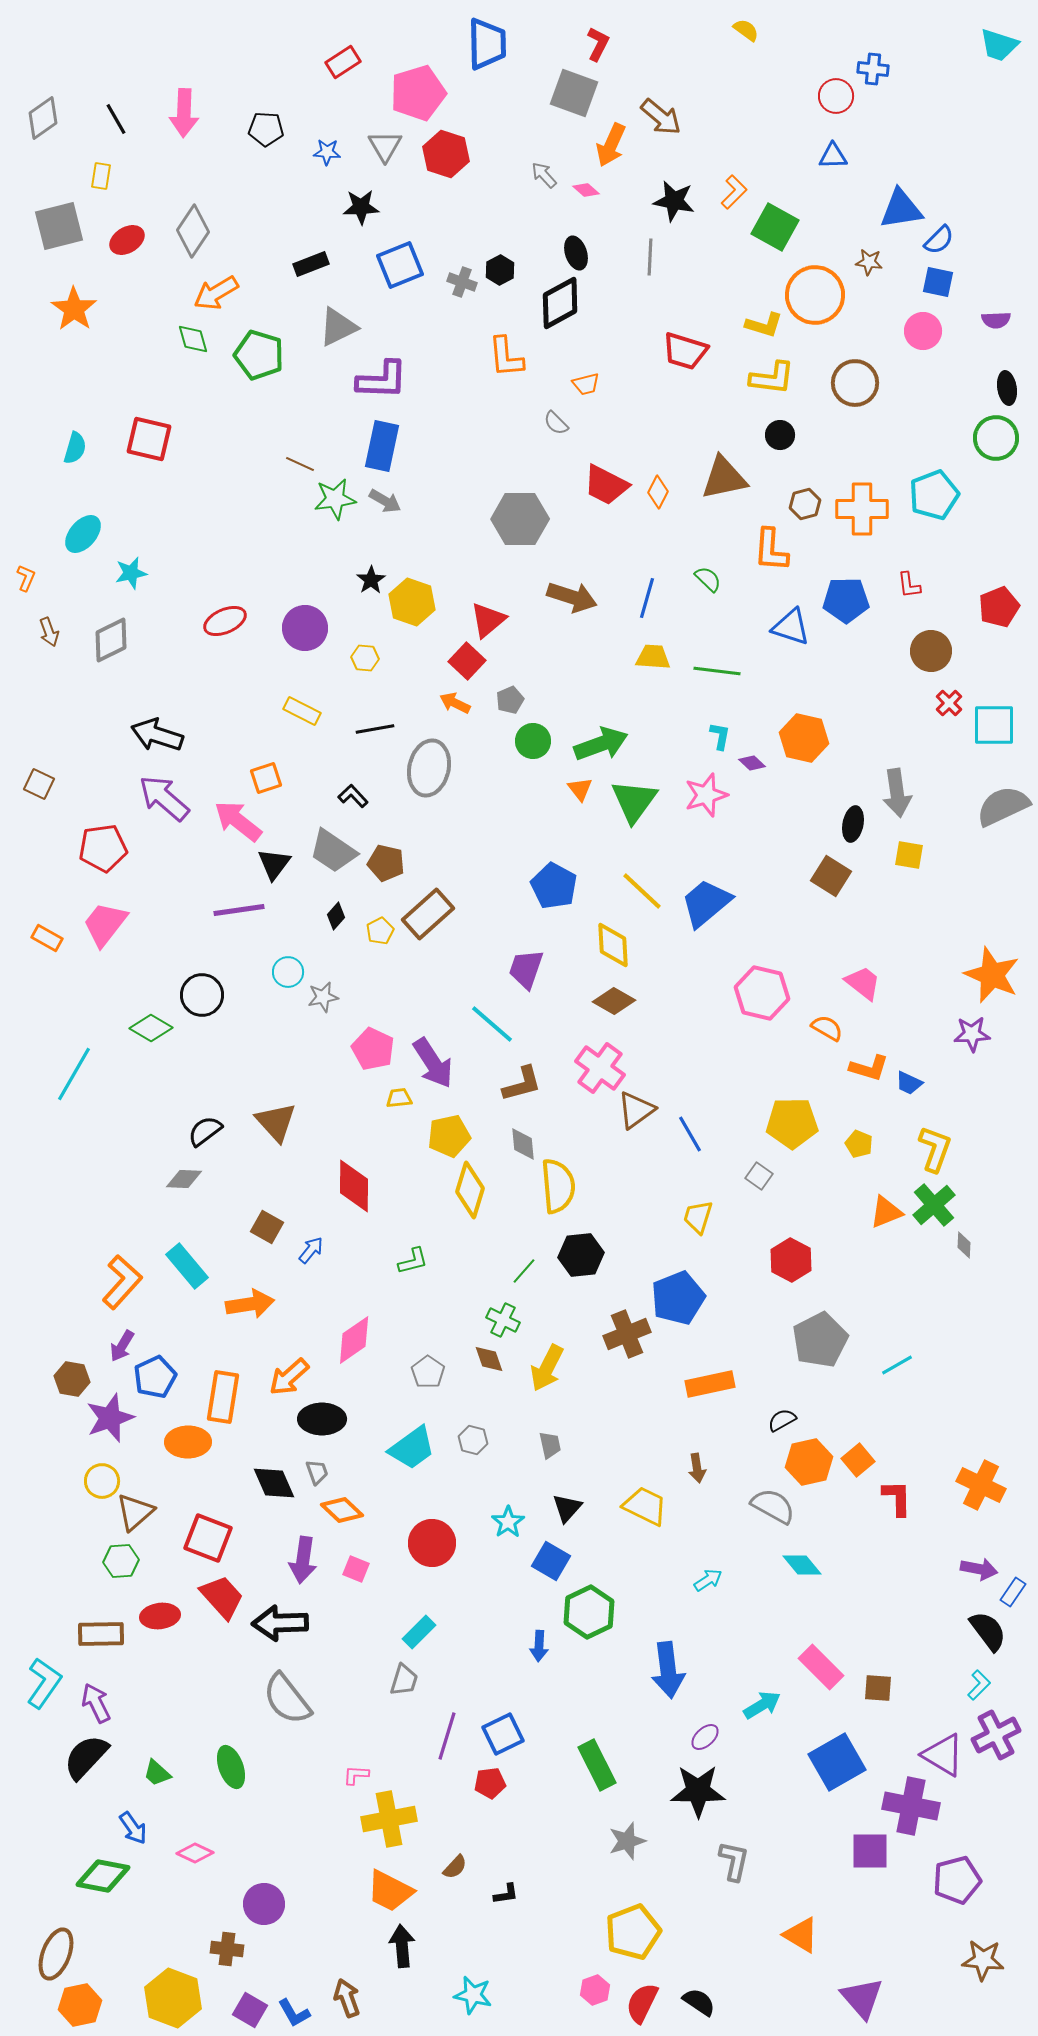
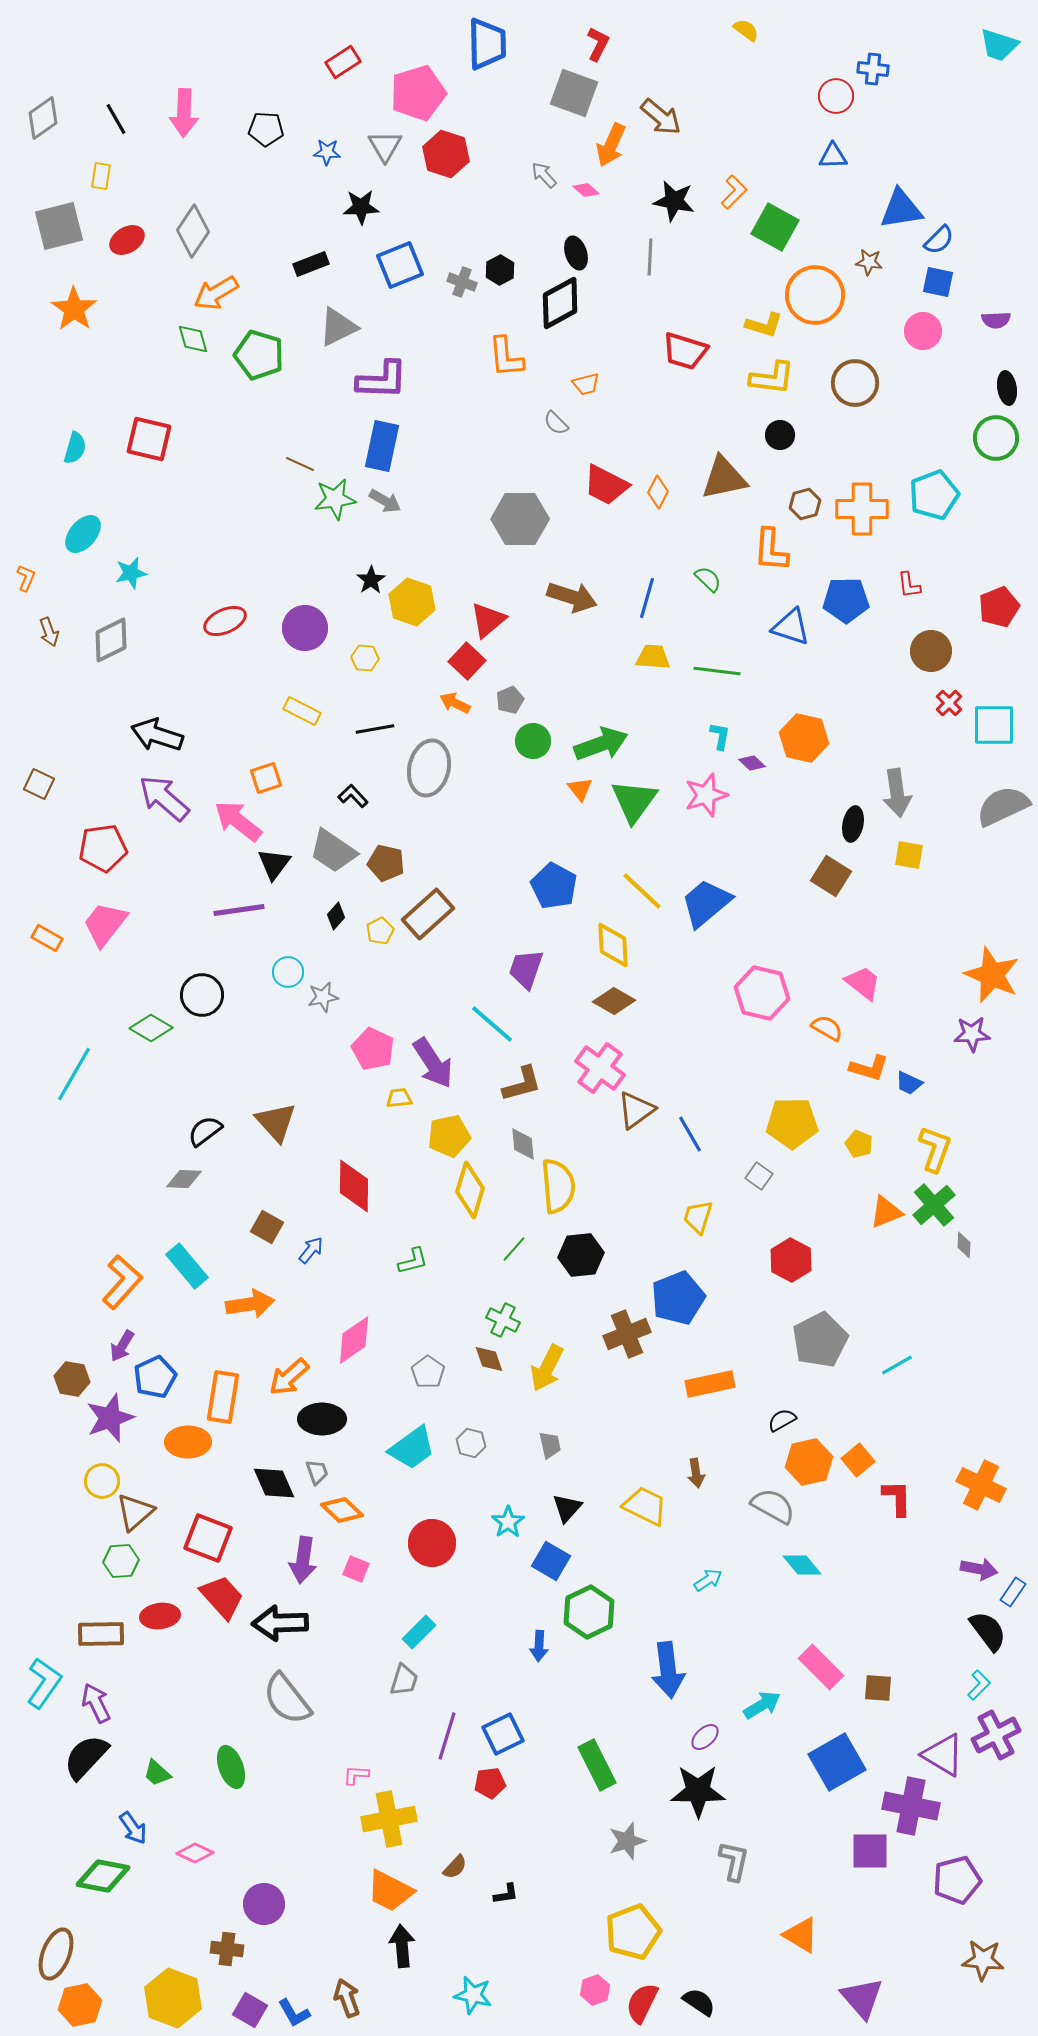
green line at (524, 1271): moved 10 px left, 22 px up
gray hexagon at (473, 1440): moved 2 px left, 3 px down
brown arrow at (697, 1468): moved 1 px left, 5 px down
